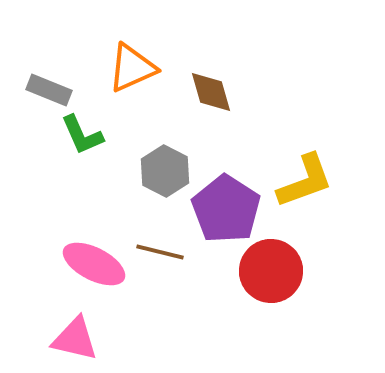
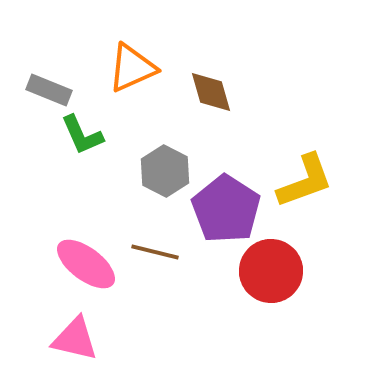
brown line: moved 5 px left
pink ellipse: moved 8 px left; rotated 10 degrees clockwise
